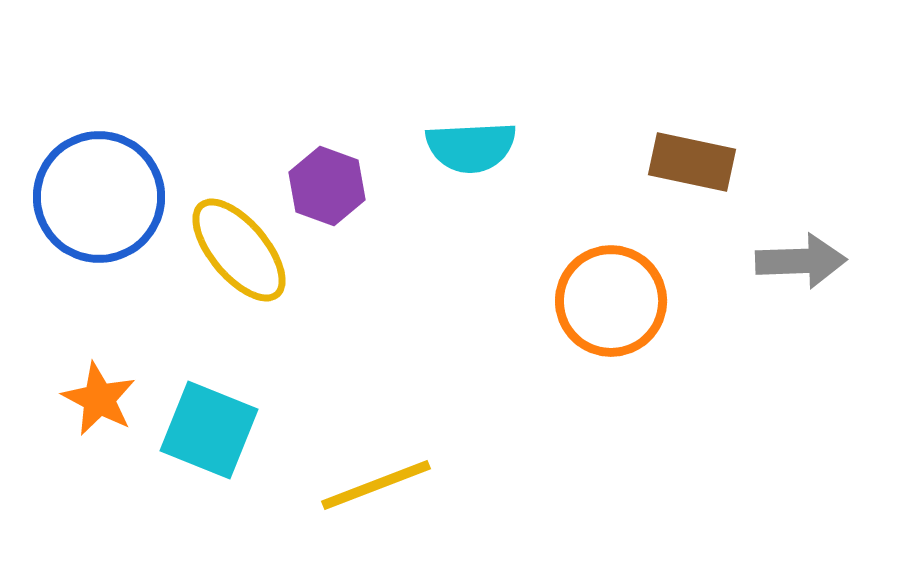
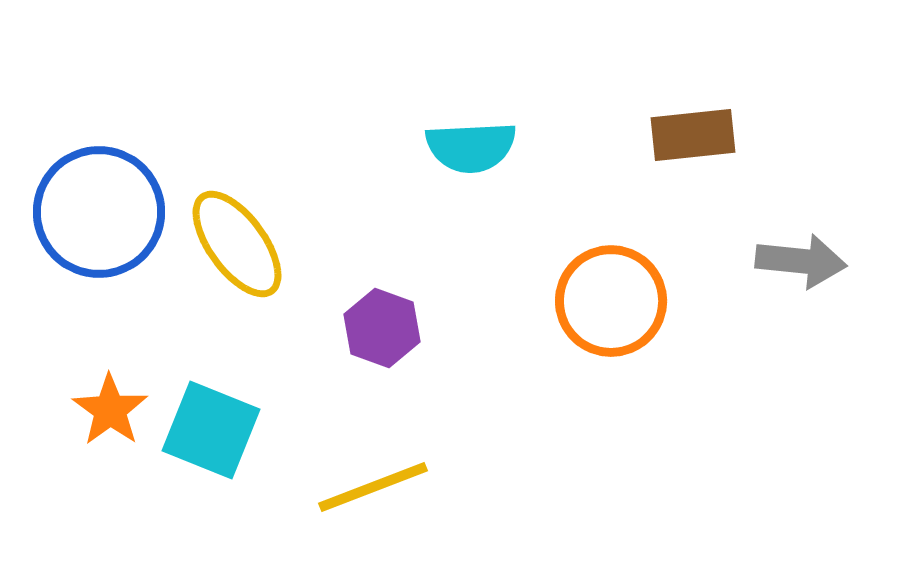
brown rectangle: moved 1 px right, 27 px up; rotated 18 degrees counterclockwise
purple hexagon: moved 55 px right, 142 px down
blue circle: moved 15 px down
yellow ellipse: moved 2 px left, 6 px up; rotated 4 degrees clockwise
gray arrow: rotated 8 degrees clockwise
orange star: moved 11 px right, 11 px down; rotated 8 degrees clockwise
cyan square: moved 2 px right
yellow line: moved 3 px left, 2 px down
